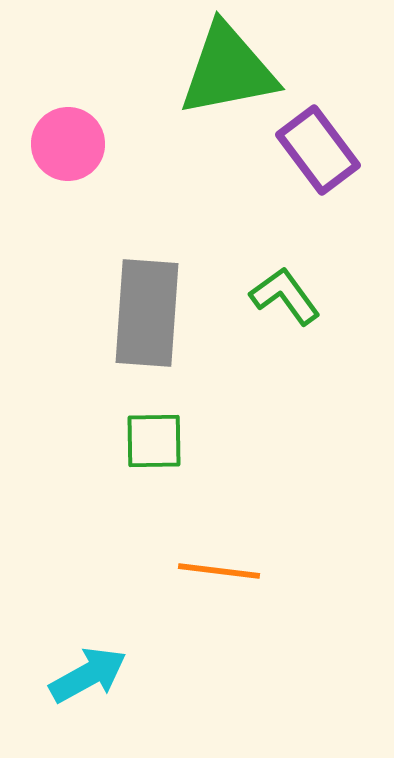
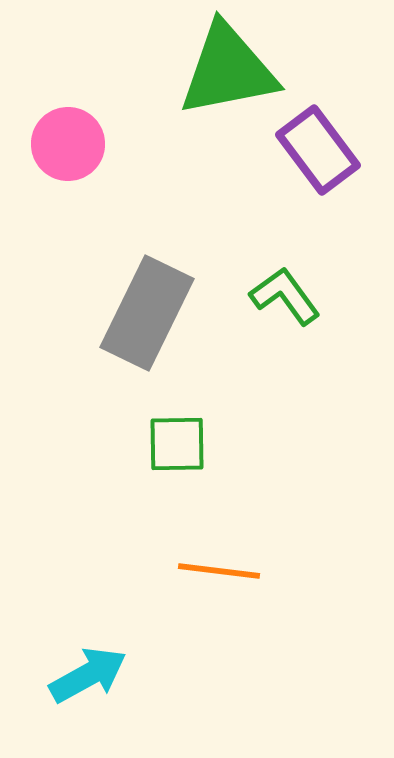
gray rectangle: rotated 22 degrees clockwise
green square: moved 23 px right, 3 px down
